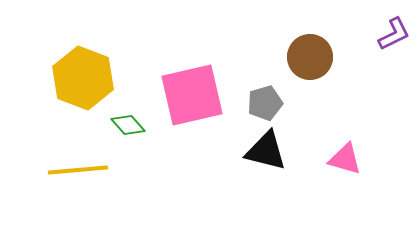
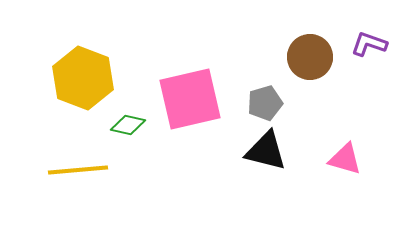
purple L-shape: moved 25 px left, 10 px down; rotated 135 degrees counterclockwise
pink square: moved 2 px left, 4 px down
green diamond: rotated 36 degrees counterclockwise
